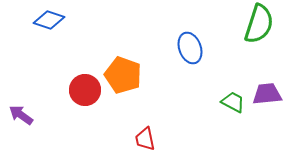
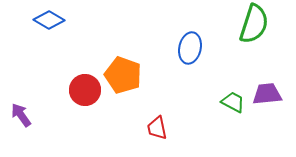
blue diamond: rotated 12 degrees clockwise
green semicircle: moved 5 px left
blue ellipse: rotated 32 degrees clockwise
purple arrow: rotated 20 degrees clockwise
red trapezoid: moved 12 px right, 11 px up
